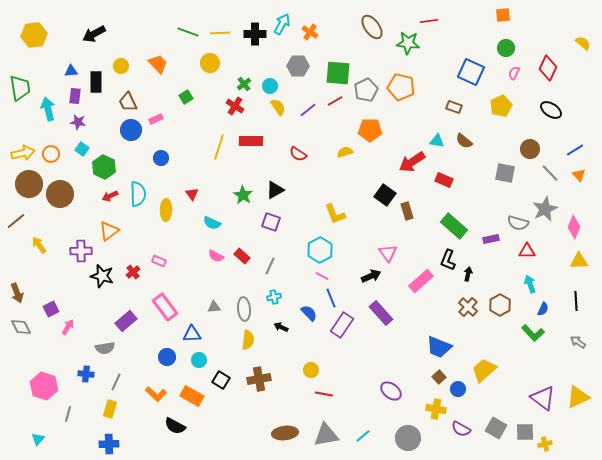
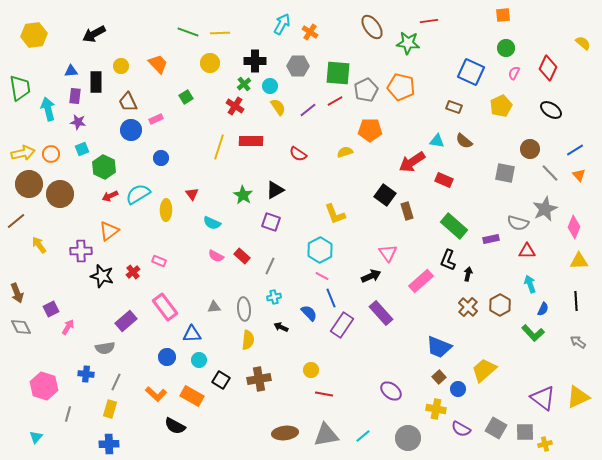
black cross at (255, 34): moved 27 px down
cyan square at (82, 149): rotated 32 degrees clockwise
cyan semicircle at (138, 194): rotated 120 degrees counterclockwise
cyan triangle at (38, 439): moved 2 px left, 2 px up
